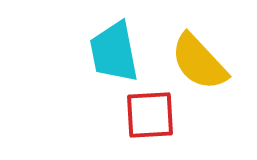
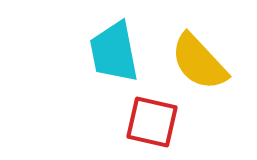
red square: moved 2 px right, 7 px down; rotated 16 degrees clockwise
